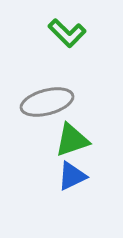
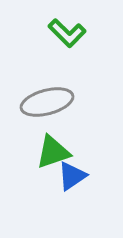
green triangle: moved 19 px left, 12 px down
blue triangle: rotated 8 degrees counterclockwise
